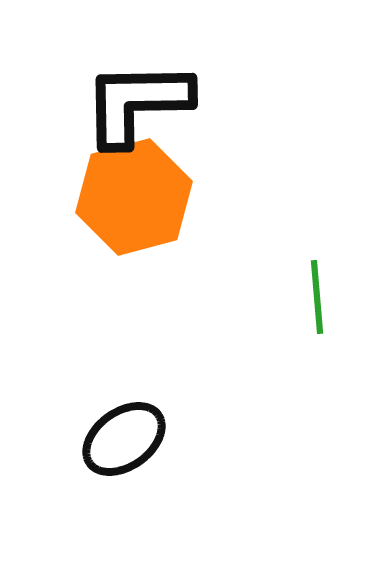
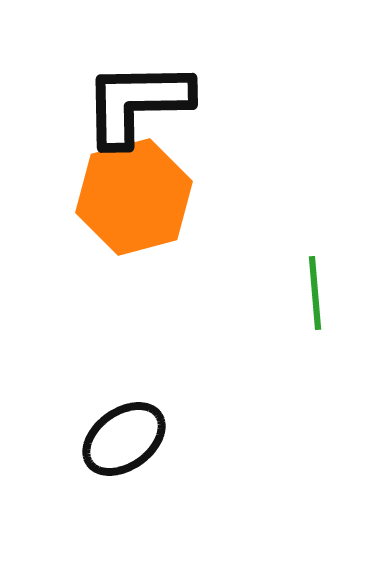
green line: moved 2 px left, 4 px up
